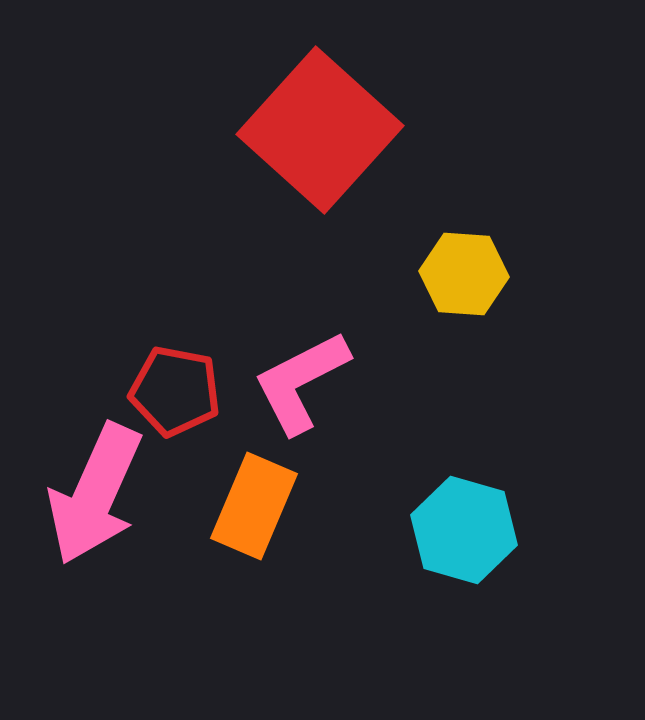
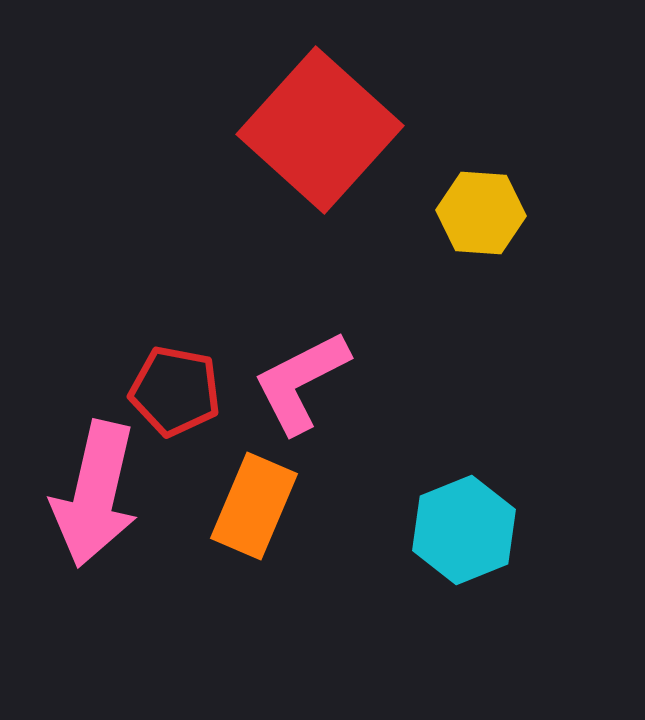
yellow hexagon: moved 17 px right, 61 px up
pink arrow: rotated 11 degrees counterclockwise
cyan hexagon: rotated 22 degrees clockwise
